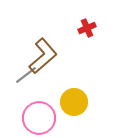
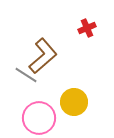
gray line: rotated 70 degrees clockwise
